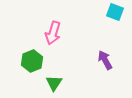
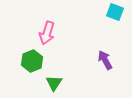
pink arrow: moved 6 px left
